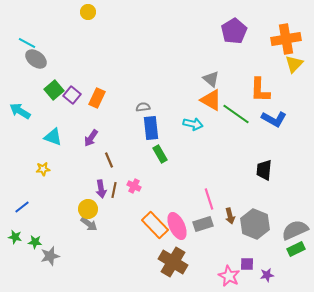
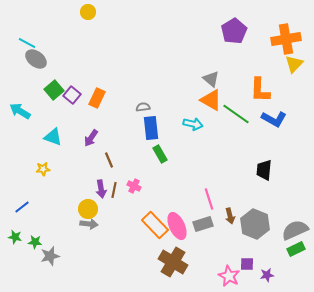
gray arrow at (89, 224): rotated 30 degrees counterclockwise
